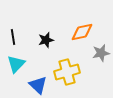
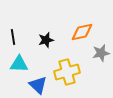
cyan triangle: moved 3 px right; rotated 48 degrees clockwise
